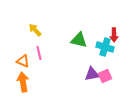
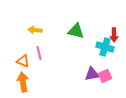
yellow arrow: rotated 40 degrees counterclockwise
green triangle: moved 3 px left, 9 px up
